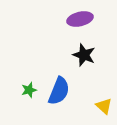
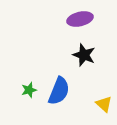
yellow triangle: moved 2 px up
